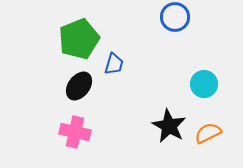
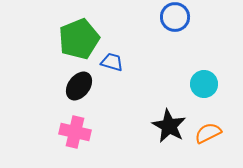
blue trapezoid: moved 2 px left, 2 px up; rotated 90 degrees counterclockwise
